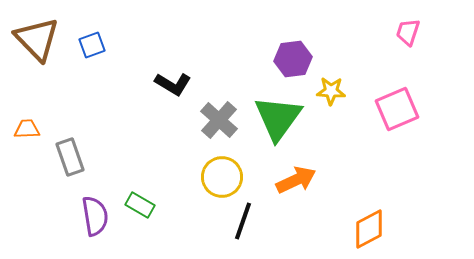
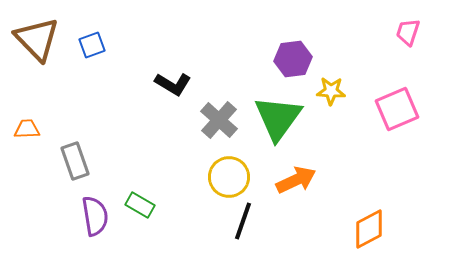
gray rectangle: moved 5 px right, 4 px down
yellow circle: moved 7 px right
